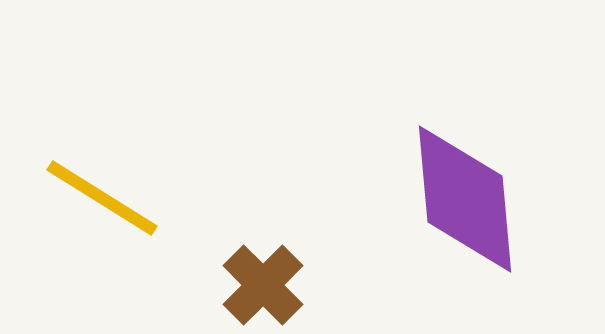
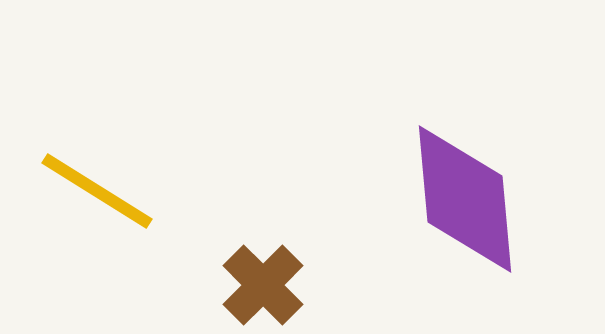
yellow line: moved 5 px left, 7 px up
